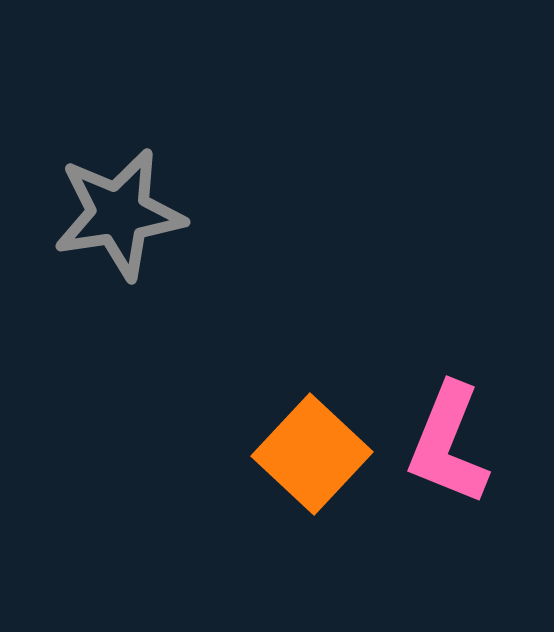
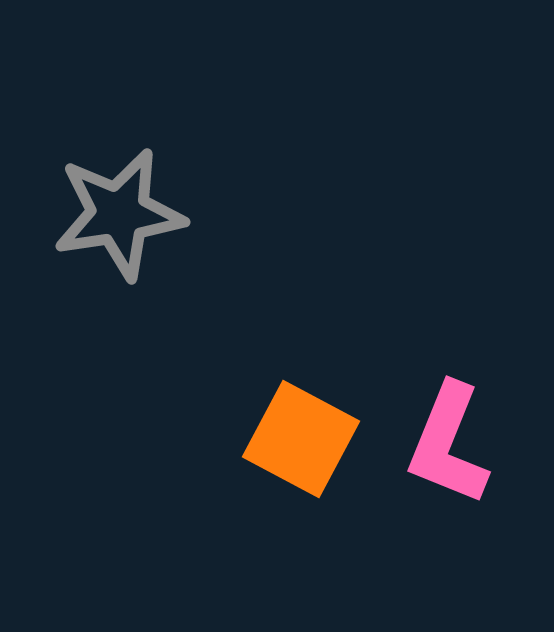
orange square: moved 11 px left, 15 px up; rotated 15 degrees counterclockwise
